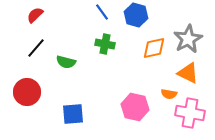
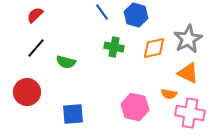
green cross: moved 9 px right, 3 px down
